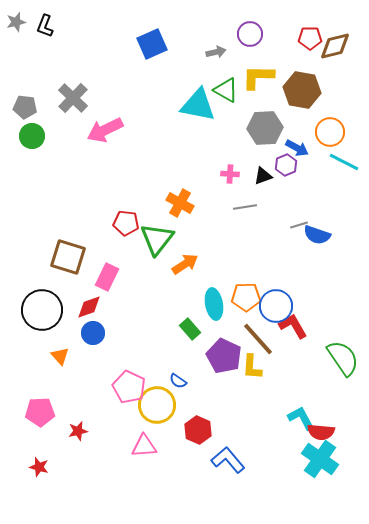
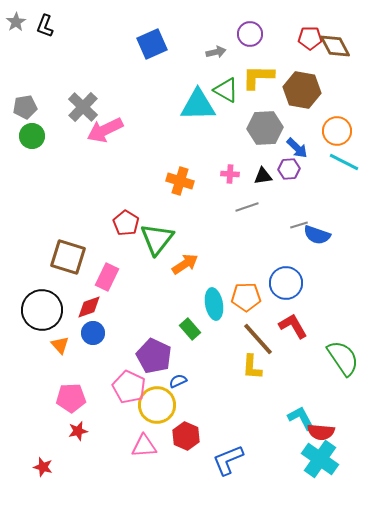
gray star at (16, 22): rotated 18 degrees counterclockwise
brown diamond at (335, 46): rotated 76 degrees clockwise
gray cross at (73, 98): moved 10 px right, 9 px down
cyan triangle at (198, 105): rotated 12 degrees counterclockwise
gray pentagon at (25, 107): rotated 15 degrees counterclockwise
orange circle at (330, 132): moved 7 px right, 1 px up
blue arrow at (297, 148): rotated 15 degrees clockwise
purple hexagon at (286, 165): moved 3 px right, 4 px down; rotated 20 degrees clockwise
black triangle at (263, 176): rotated 12 degrees clockwise
orange cross at (180, 203): moved 22 px up; rotated 12 degrees counterclockwise
gray line at (245, 207): moved 2 px right; rotated 10 degrees counterclockwise
red pentagon at (126, 223): rotated 25 degrees clockwise
blue circle at (276, 306): moved 10 px right, 23 px up
orange triangle at (60, 356): moved 11 px up
purple pentagon at (224, 356): moved 70 px left
blue semicircle at (178, 381): rotated 120 degrees clockwise
pink pentagon at (40, 412): moved 31 px right, 14 px up
red hexagon at (198, 430): moved 12 px left, 6 px down
blue L-shape at (228, 460): rotated 72 degrees counterclockwise
red star at (39, 467): moved 4 px right
